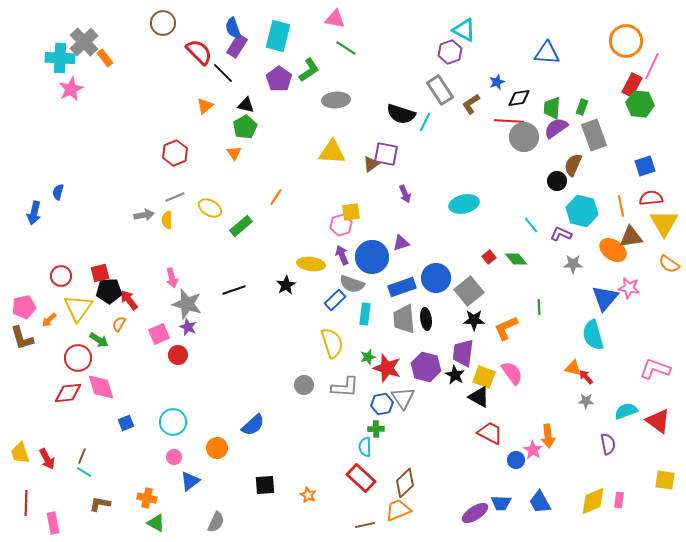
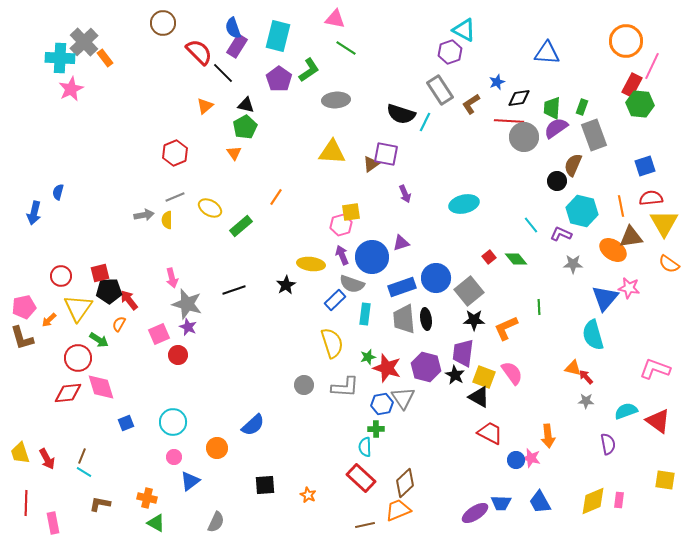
pink star at (533, 450): moved 2 px left, 8 px down; rotated 18 degrees counterclockwise
